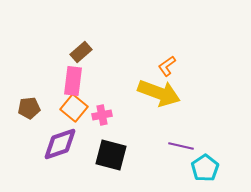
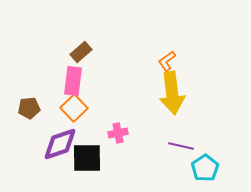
orange L-shape: moved 5 px up
yellow arrow: moved 13 px right; rotated 63 degrees clockwise
orange square: rotated 8 degrees clockwise
pink cross: moved 16 px right, 18 px down
black square: moved 24 px left, 3 px down; rotated 16 degrees counterclockwise
